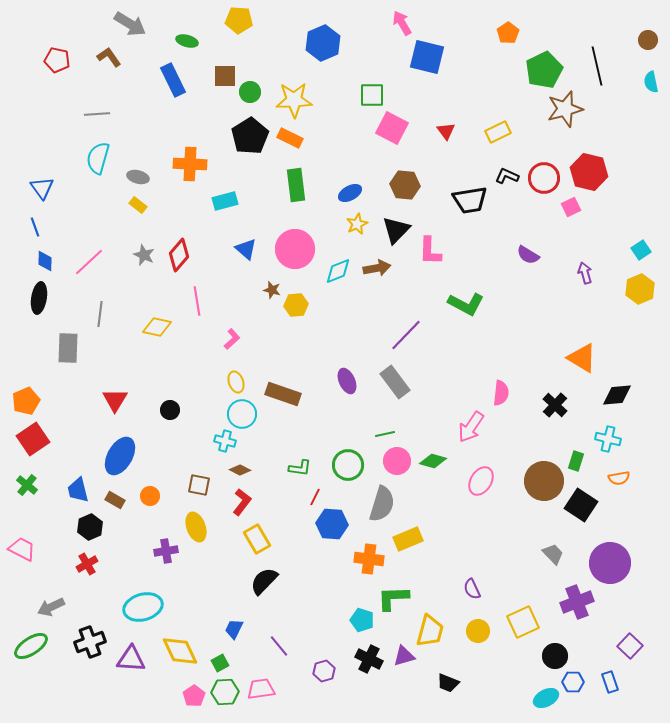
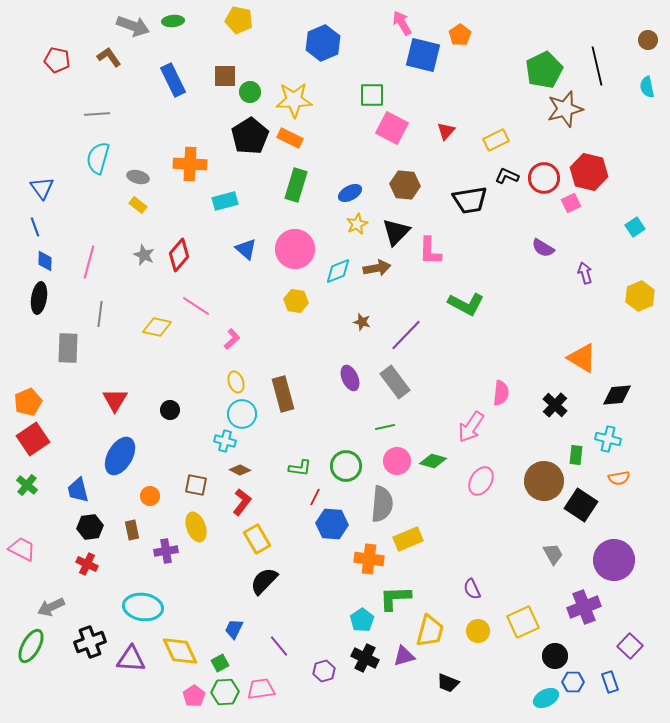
yellow pentagon at (239, 20): rotated 8 degrees clockwise
gray arrow at (130, 24): moved 3 px right, 2 px down; rotated 12 degrees counterclockwise
orange pentagon at (508, 33): moved 48 px left, 2 px down
green ellipse at (187, 41): moved 14 px left, 20 px up; rotated 20 degrees counterclockwise
blue square at (427, 57): moved 4 px left, 2 px up
cyan semicircle at (651, 82): moved 4 px left, 5 px down
red triangle at (446, 131): rotated 18 degrees clockwise
yellow rectangle at (498, 132): moved 2 px left, 8 px down
green rectangle at (296, 185): rotated 24 degrees clockwise
pink square at (571, 207): moved 4 px up
black triangle at (396, 230): moved 2 px down
cyan square at (641, 250): moved 6 px left, 23 px up
purple semicircle at (528, 255): moved 15 px right, 7 px up
pink line at (89, 262): rotated 32 degrees counterclockwise
yellow hexagon at (640, 289): moved 7 px down
brown star at (272, 290): moved 90 px right, 32 px down
pink line at (197, 301): moved 1 px left, 5 px down; rotated 48 degrees counterclockwise
yellow hexagon at (296, 305): moved 4 px up; rotated 15 degrees clockwise
purple ellipse at (347, 381): moved 3 px right, 3 px up
brown rectangle at (283, 394): rotated 56 degrees clockwise
orange pentagon at (26, 401): moved 2 px right, 1 px down
green line at (385, 434): moved 7 px up
green rectangle at (576, 461): moved 6 px up; rotated 12 degrees counterclockwise
green circle at (348, 465): moved 2 px left, 1 px down
brown square at (199, 485): moved 3 px left
brown rectangle at (115, 500): moved 17 px right, 30 px down; rotated 48 degrees clockwise
gray semicircle at (382, 504): rotated 12 degrees counterclockwise
black hexagon at (90, 527): rotated 15 degrees clockwise
gray trapezoid at (553, 554): rotated 15 degrees clockwise
purple circle at (610, 563): moved 4 px right, 3 px up
red cross at (87, 564): rotated 35 degrees counterclockwise
green L-shape at (393, 598): moved 2 px right
purple cross at (577, 602): moved 7 px right, 5 px down
cyan ellipse at (143, 607): rotated 24 degrees clockwise
cyan pentagon at (362, 620): rotated 20 degrees clockwise
green ellipse at (31, 646): rotated 28 degrees counterclockwise
black cross at (369, 659): moved 4 px left, 1 px up
